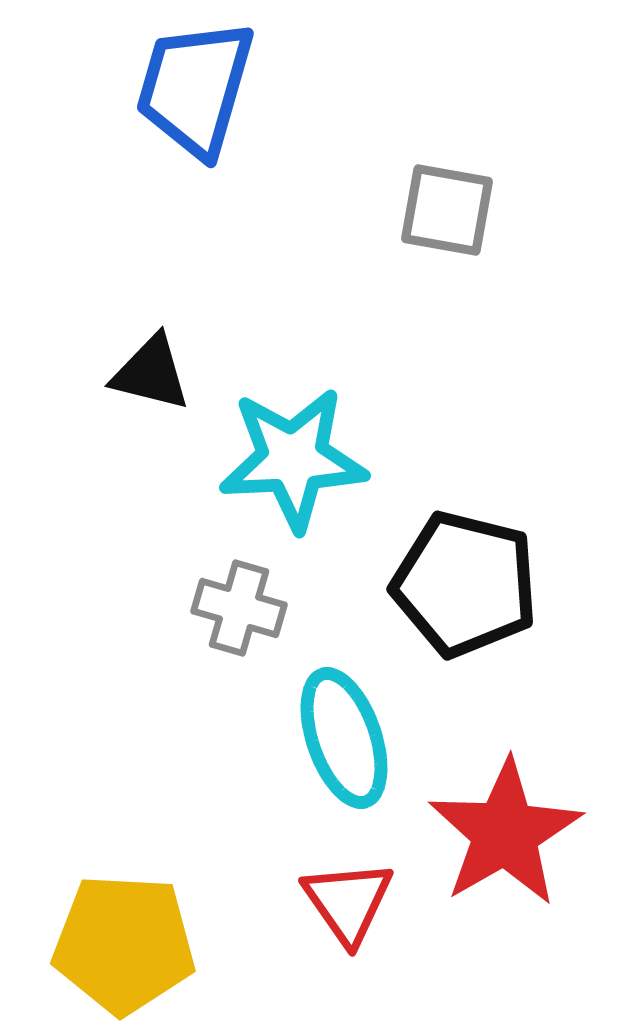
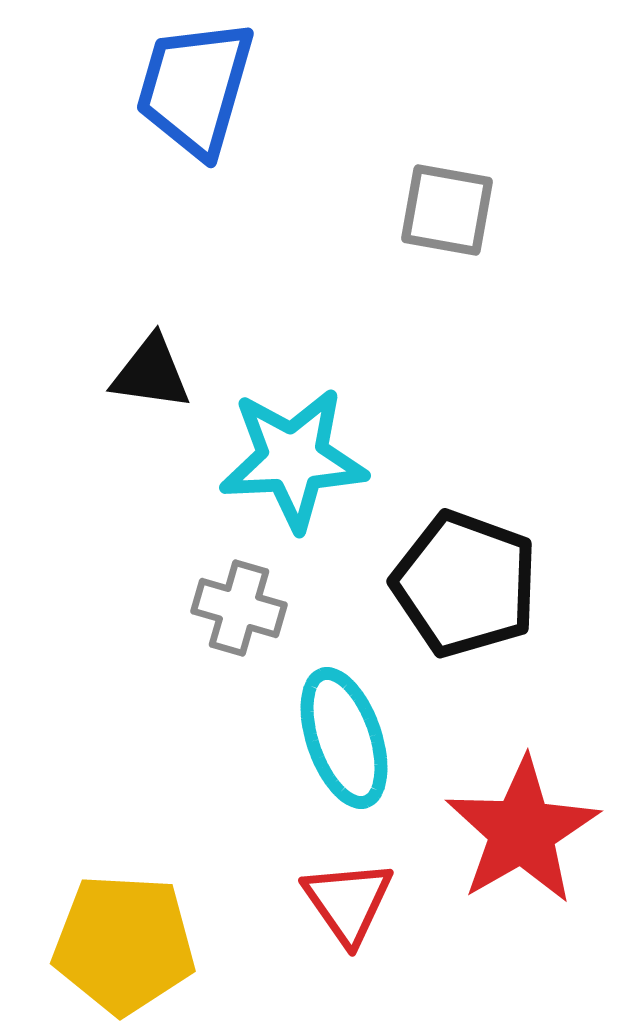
black triangle: rotated 6 degrees counterclockwise
black pentagon: rotated 6 degrees clockwise
red star: moved 17 px right, 2 px up
